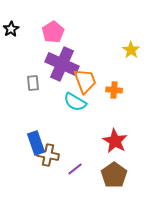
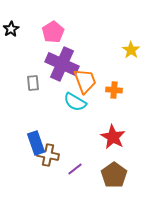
red star: moved 2 px left, 4 px up
